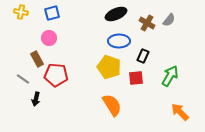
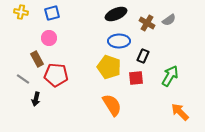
gray semicircle: rotated 16 degrees clockwise
